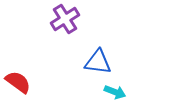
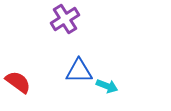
blue triangle: moved 19 px left, 9 px down; rotated 8 degrees counterclockwise
cyan arrow: moved 8 px left, 6 px up
